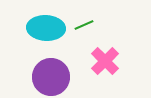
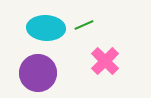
purple circle: moved 13 px left, 4 px up
